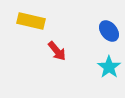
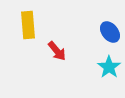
yellow rectangle: moved 3 px left, 4 px down; rotated 72 degrees clockwise
blue ellipse: moved 1 px right, 1 px down
